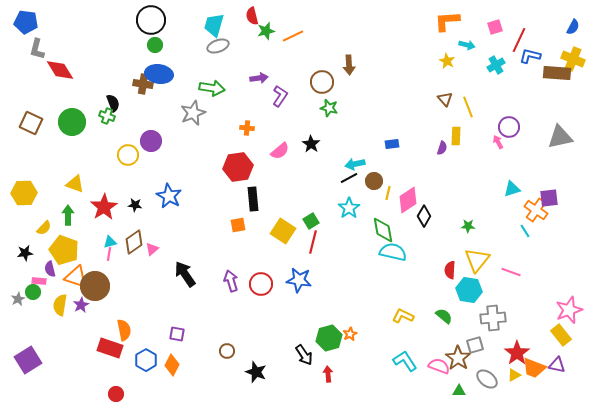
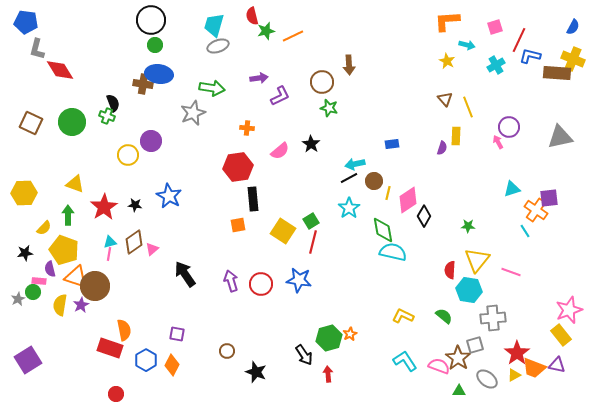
purple L-shape at (280, 96): rotated 30 degrees clockwise
